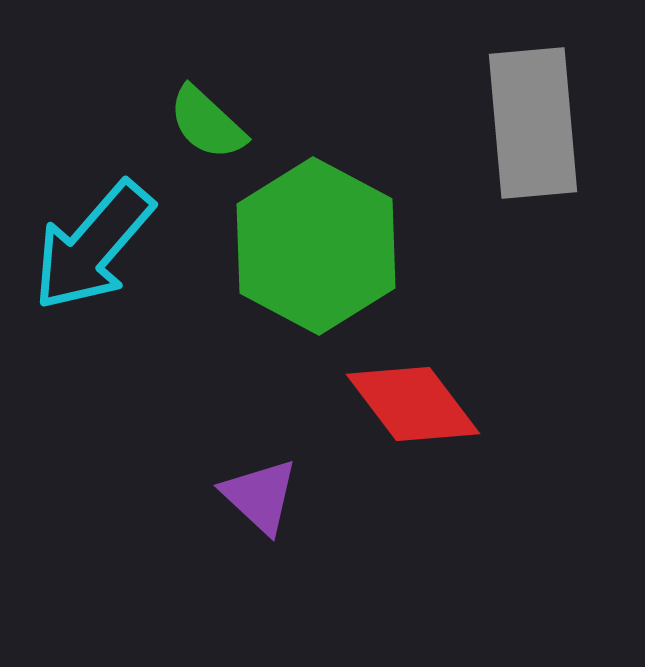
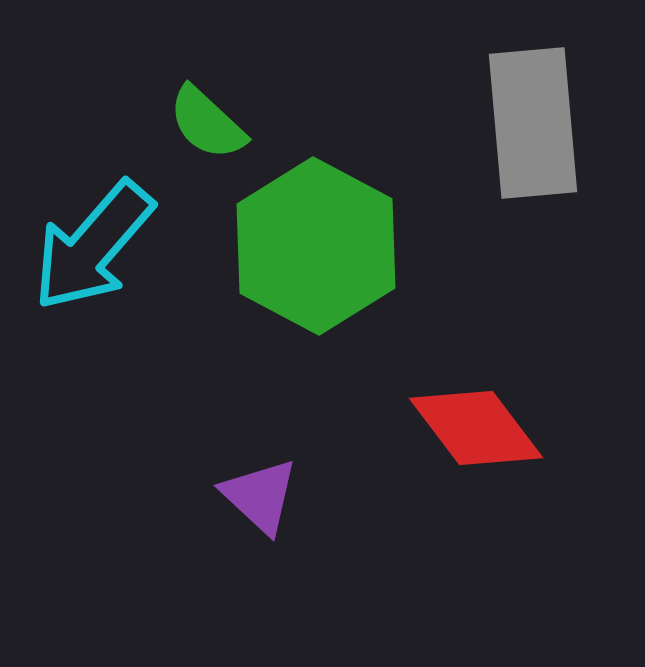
red diamond: moved 63 px right, 24 px down
